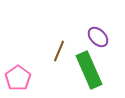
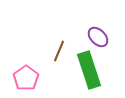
green rectangle: rotated 6 degrees clockwise
pink pentagon: moved 8 px right
